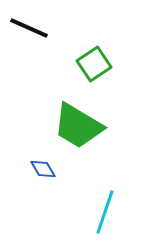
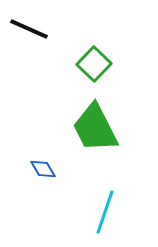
black line: moved 1 px down
green square: rotated 12 degrees counterclockwise
green trapezoid: moved 17 px right, 2 px down; rotated 32 degrees clockwise
